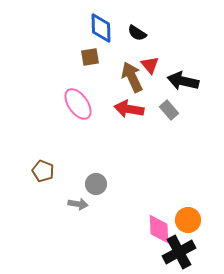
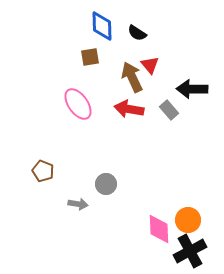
blue diamond: moved 1 px right, 2 px up
black arrow: moved 9 px right, 8 px down; rotated 12 degrees counterclockwise
gray circle: moved 10 px right
black cross: moved 11 px right, 1 px up
